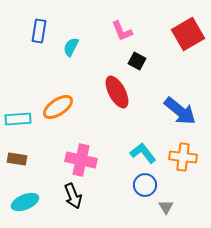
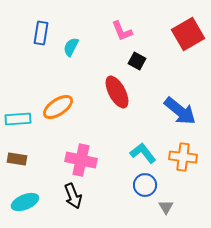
blue rectangle: moved 2 px right, 2 px down
